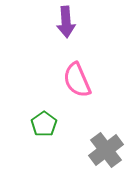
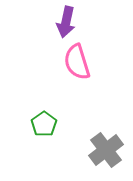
purple arrow: rotated 16 degrees clockwise
pink semicircle: moved 18 px up; rotated 6 degrees clockwise
